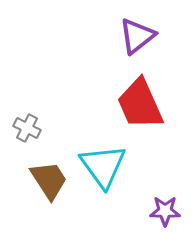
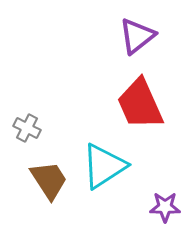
cyan triangle: moved 1 px right; rotated 33 degrees clockwise
purple star: moved 4 px up
